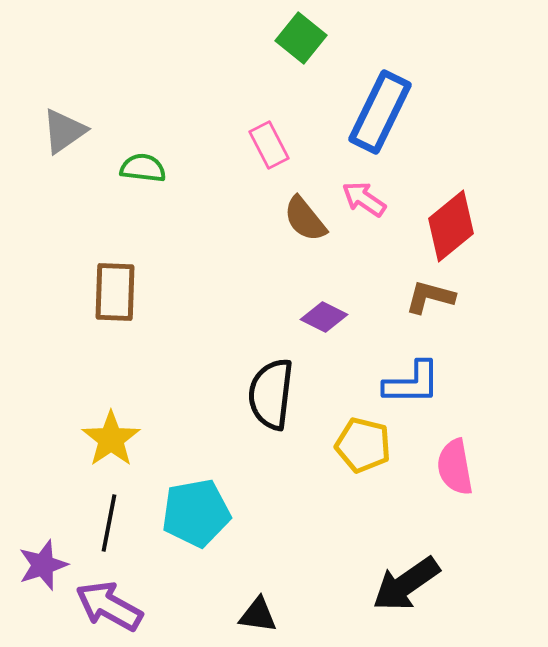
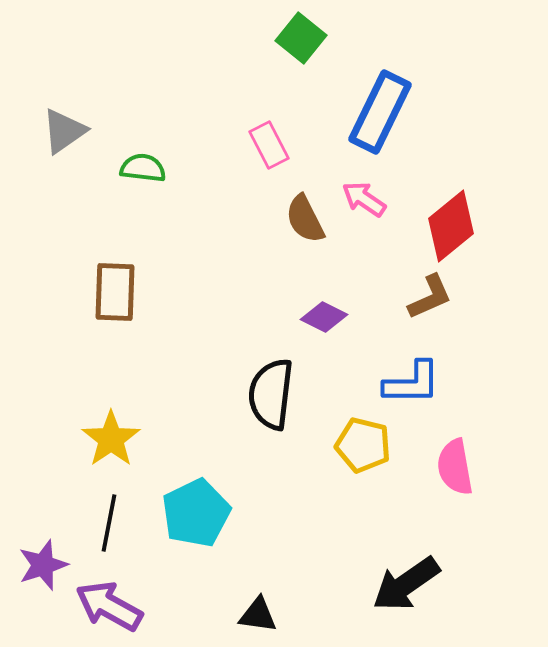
brown semicircle: rotated 12 degrees clockwise
brown L-shape: rotated 141 degrees clockwise
cyan pentagon: rotated 16 degrees counterclockwise
